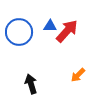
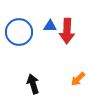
red arrow: rotated 140 degrees clockwise
orange arrow: moved 4 px down
black arrow: moved 2 px right
